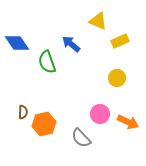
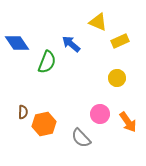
yellow triangle: moved 1 px down
green semicircle: rotated 140 degrees counterclockwise
orange arrow: rotated 30 degrees clockwise
